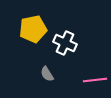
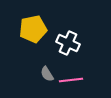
white cross: moved 3 px right
pink line: moved 24 px left
